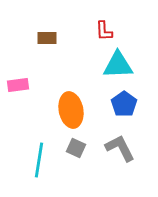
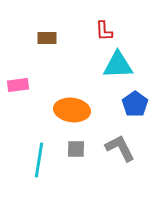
blue pentagon: moved 11 px right
orange ellipse: moved 1 px right; rotated 72 degrees counterclockwise
gray square: moved 1 px down; rotated 24 degrees counterclockwise
